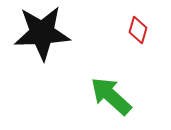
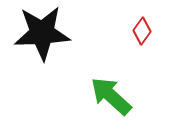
red diamond: moved 4 px right, 1 px down; rotated 20 degrees clockwise
